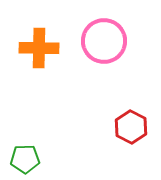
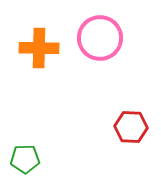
pink circle: moved 4 px left, 3 px up
red hexagon: rotated 24 degrees counterclockwise
